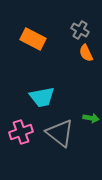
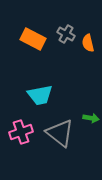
gray cross: moved 14 px left, 4 px down
orange semicircle: moved 2 px right, 10 px up; rotated 12 degrees clockwise
cyan trapezoid: moved 2 px left, 2 px up
